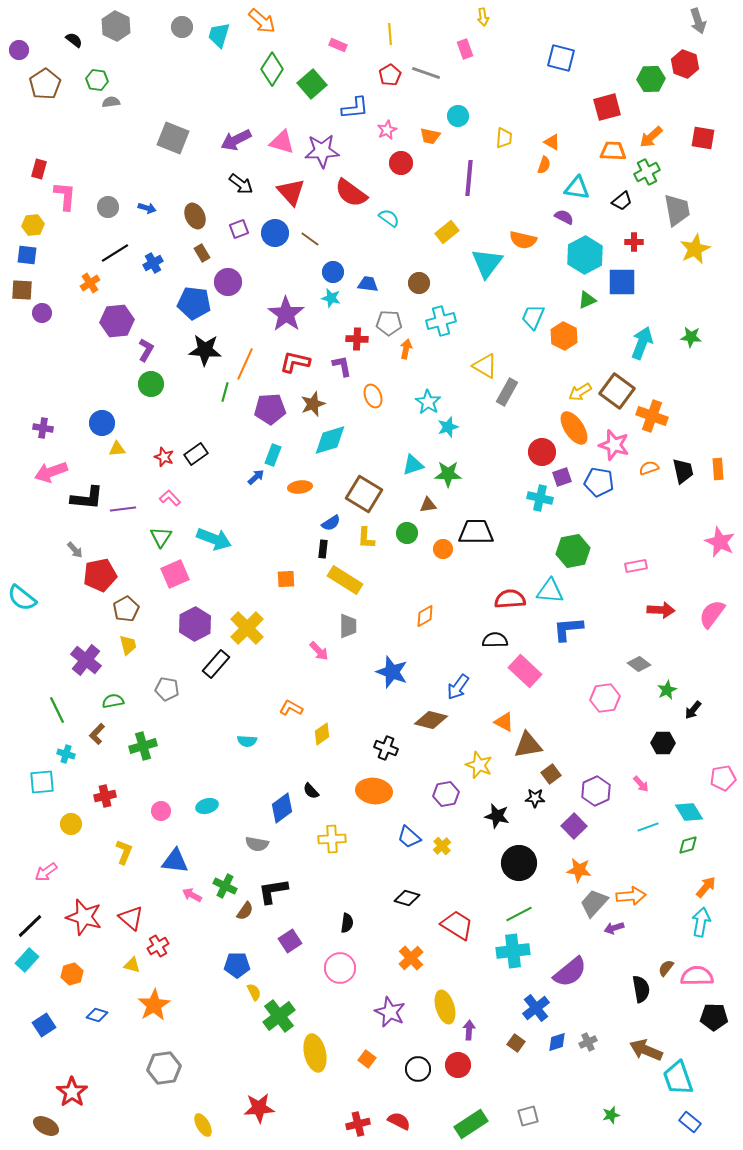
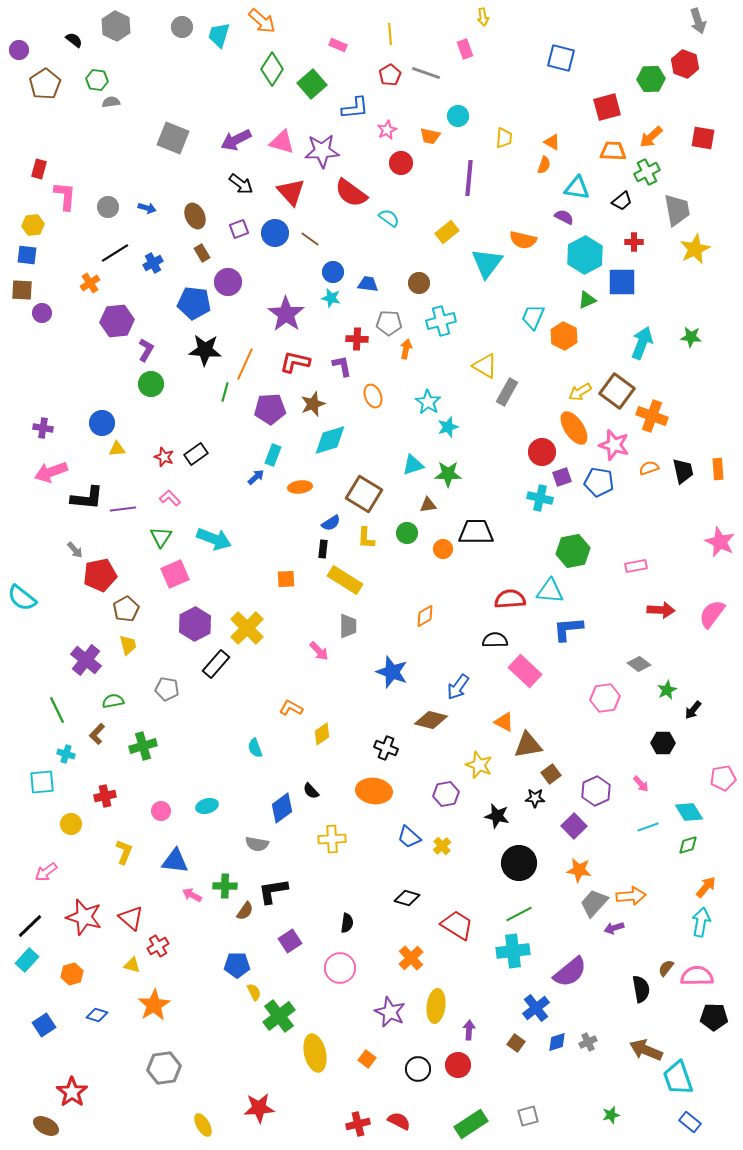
cyan semicircle at (247, 741): moved 8 px right, 7 px down; rotated 66 degrees clockwise
green cross at (225, 886): rotated 25 degrees counterclockwise
yellow ellipse at (445, 1007): moved 9 px left, 1 px up; rotated 24 degrees clockwise
